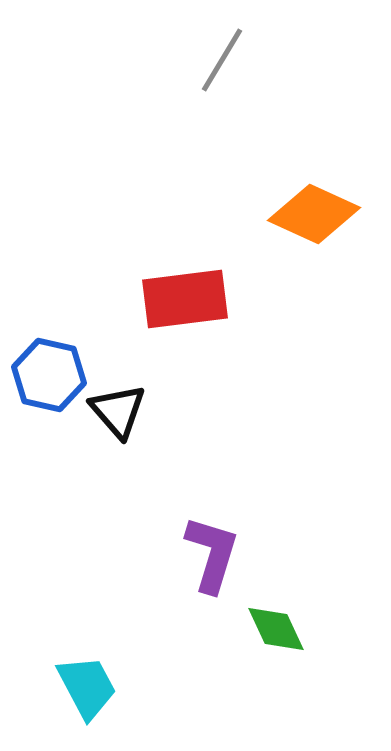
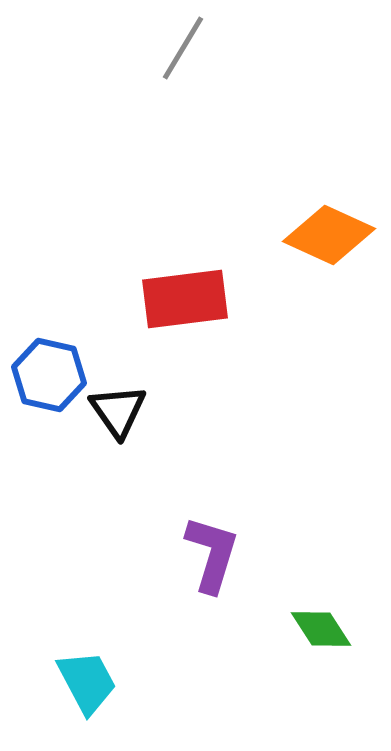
gray line: moved 39 px left, 12 px up
orange diamond: moved 15 px right, 21 px down
black triangle: rotated 6 degrees clockwise
green diamond: moved 45 px right; rotated 8 degrees counterclockwise
cyan trapezoid: moved 5 px up
